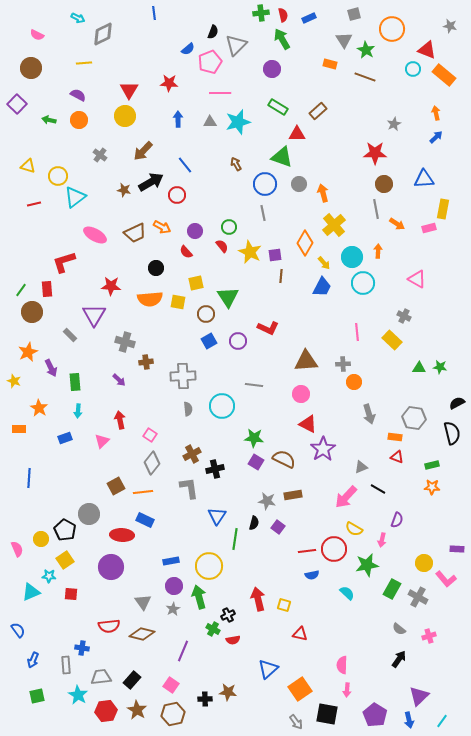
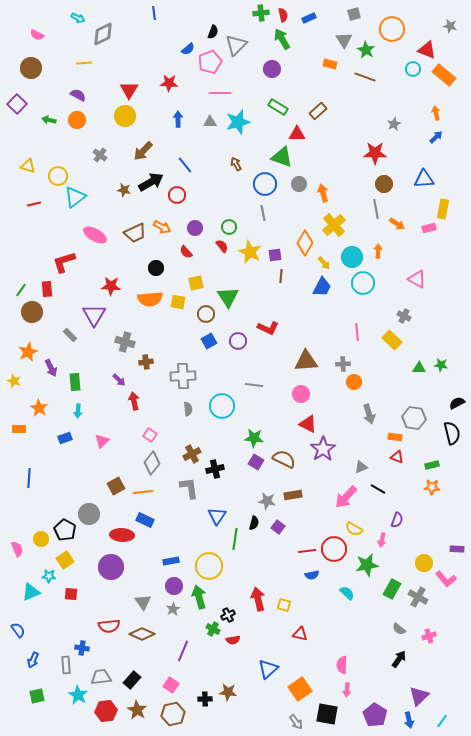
orange circle at (79, 120): moved 2 px left
purple circle at (195, 231): moved 3 px up
green star at (440, 367): moved 1 px right, 2 px up
red arrow at (120, 420): moved 14 px right, 19 px up
brown diamond at (142, 634): rotated 10 degrees clockwise
